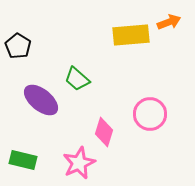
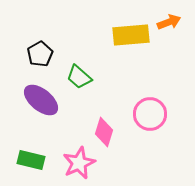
black pentagon: moved 22 px right, 8 px down; rotated 10 degrees clockwise
green trapezoid: moved 2 px right, 2 px up
green rectangle: moved 8 px right
